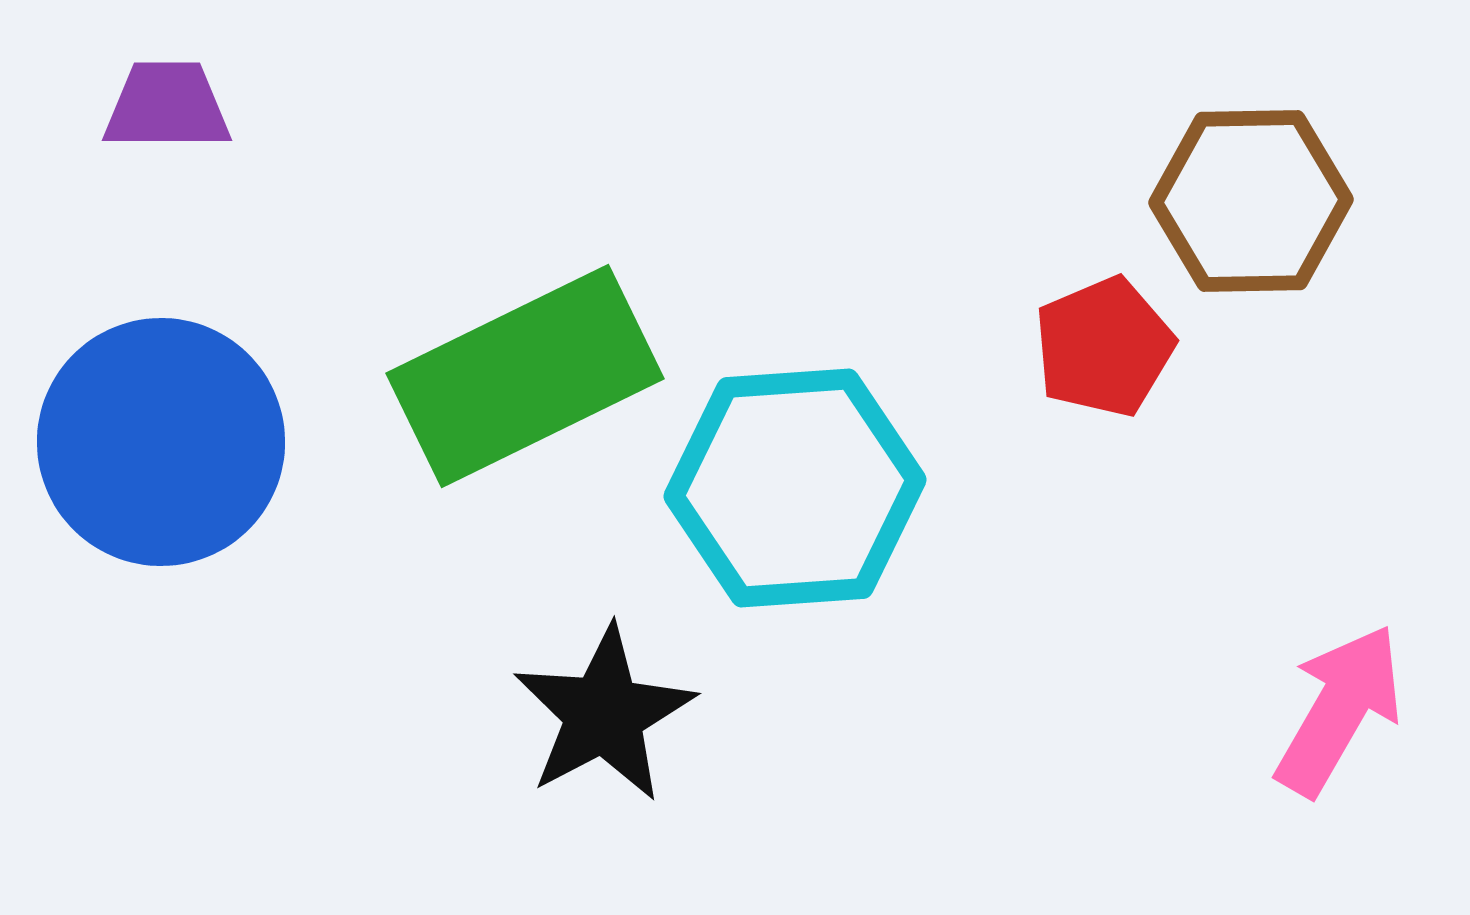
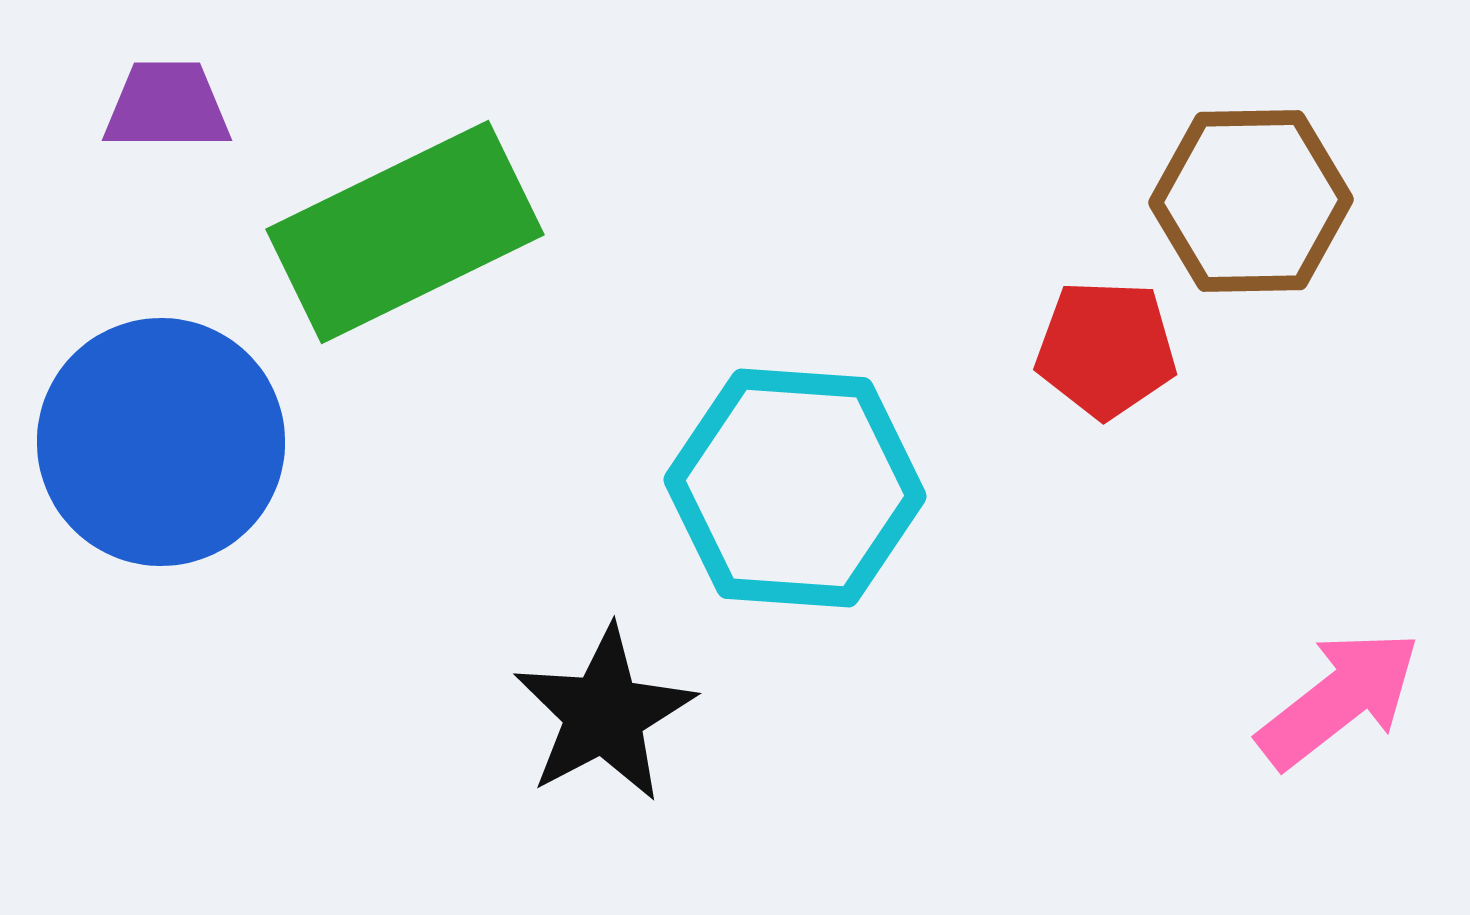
red pentagon: moved 2 px right, 2 px down; rotated 25 degrees clockwise
green rectangle: moved 120 px left, 144 px up
cyan hexagon: rotated 8 degrees clockwise
pink arrow: moved 11 px up; rotated 22 degrees clockwise
